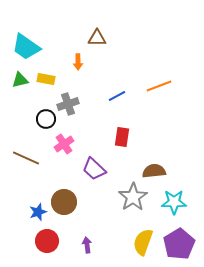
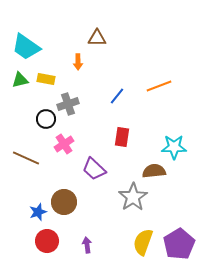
blue line: rotated 24 degrees counterclockwise
cyan star: moved 55 px up
